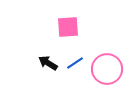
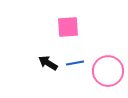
blue line: rotated 24 degrees clockwise
pink circle: moved 1 px right, 2 px down
